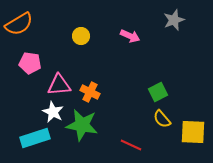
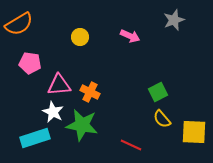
yellow circle: moved 1 px left, 1 px down
yellow square: moved 1 px right
